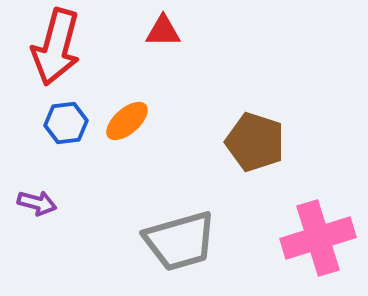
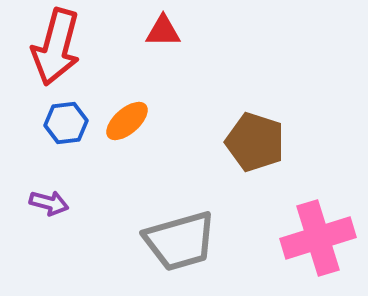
purple arrow: moved 12 px right
